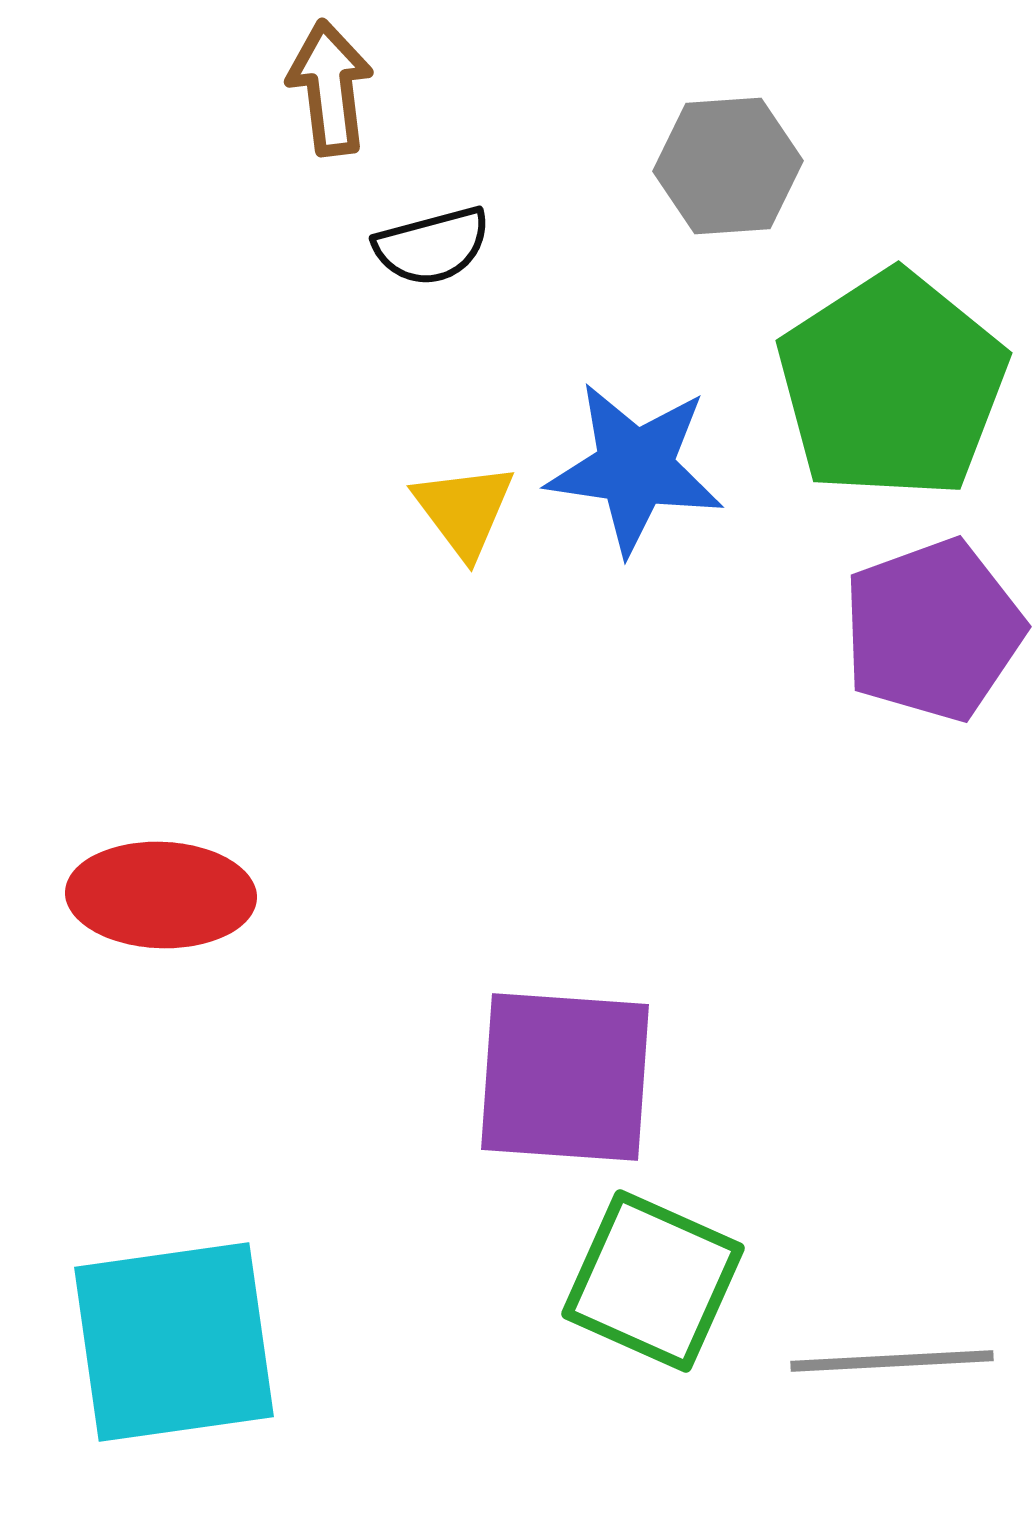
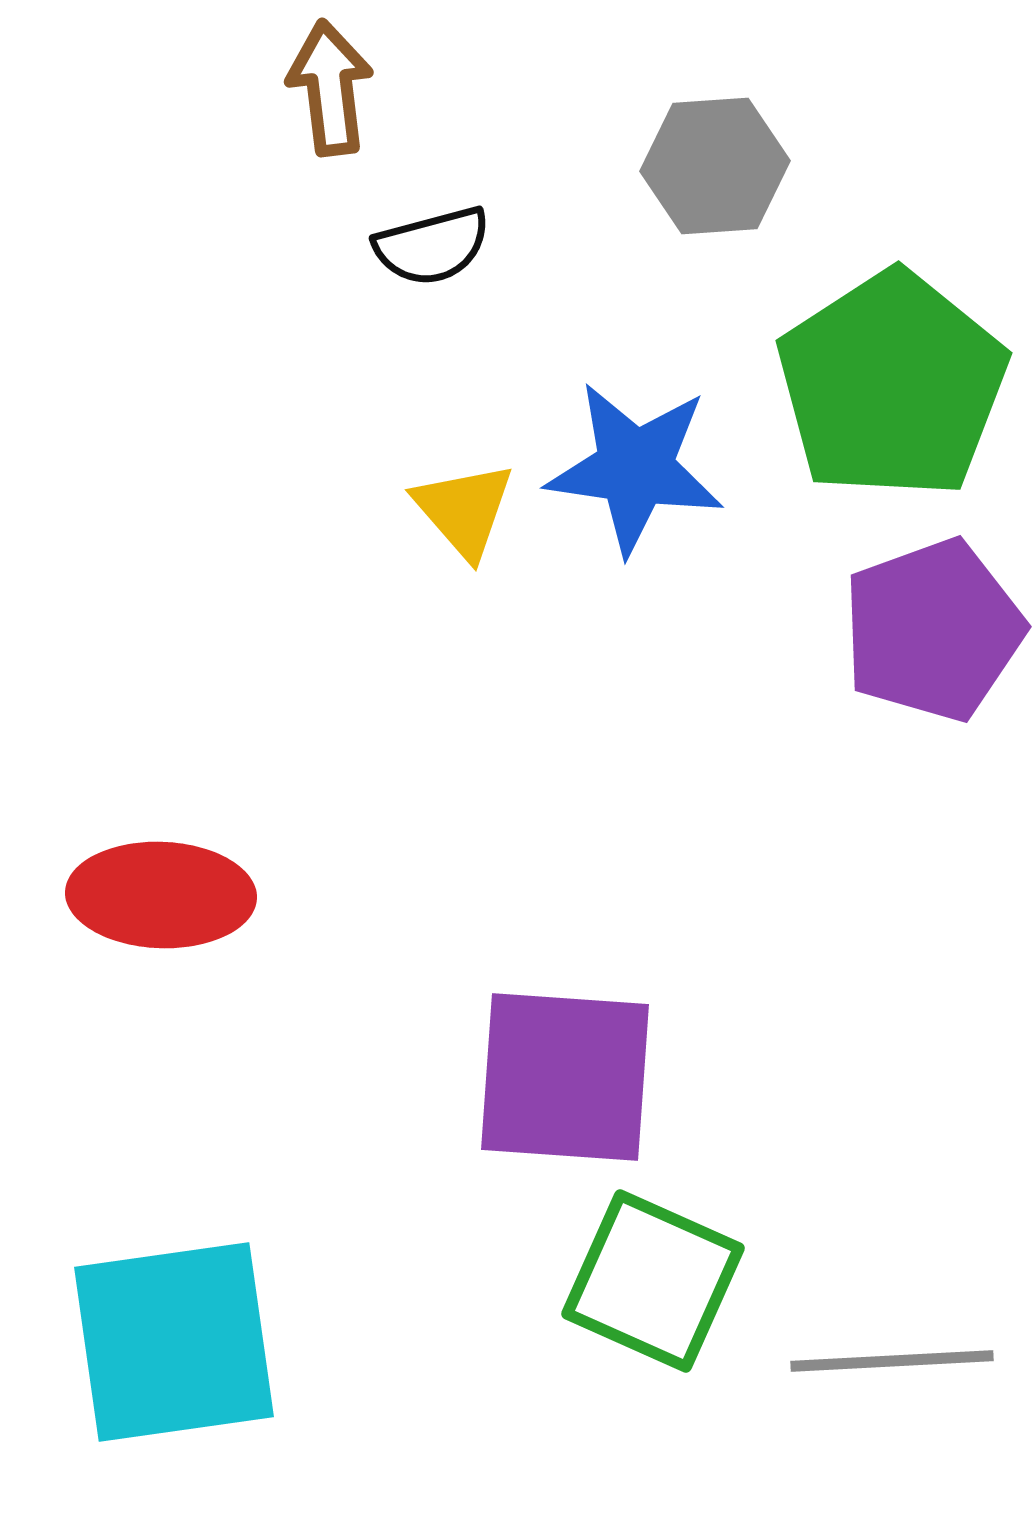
gray hexagon: moved 13 px left
yellow triangle: rotated 4 degrees counterclockwise
